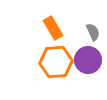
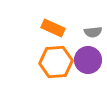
orange rectangle: rotated 35 degrees counterclockwise
gray semicircle: rotated 108 degrees clockwise
